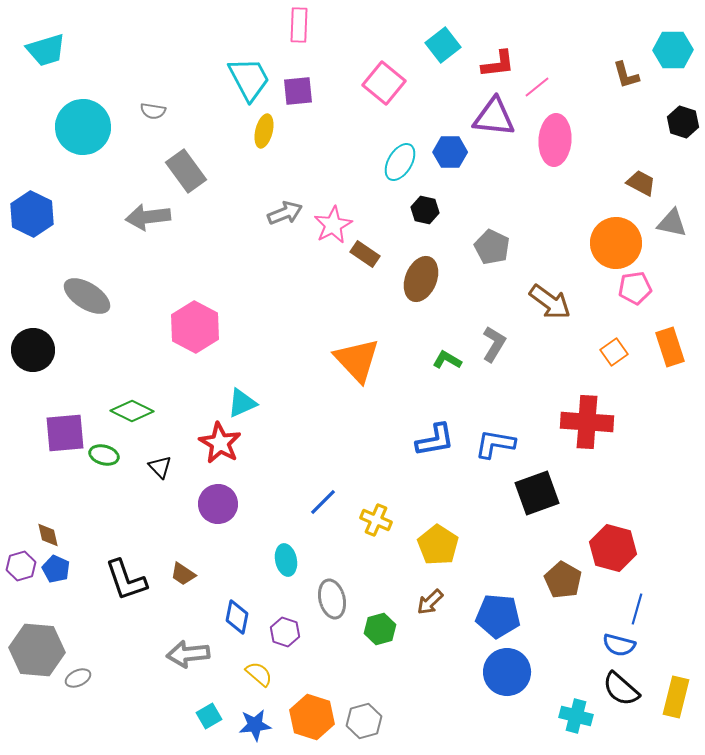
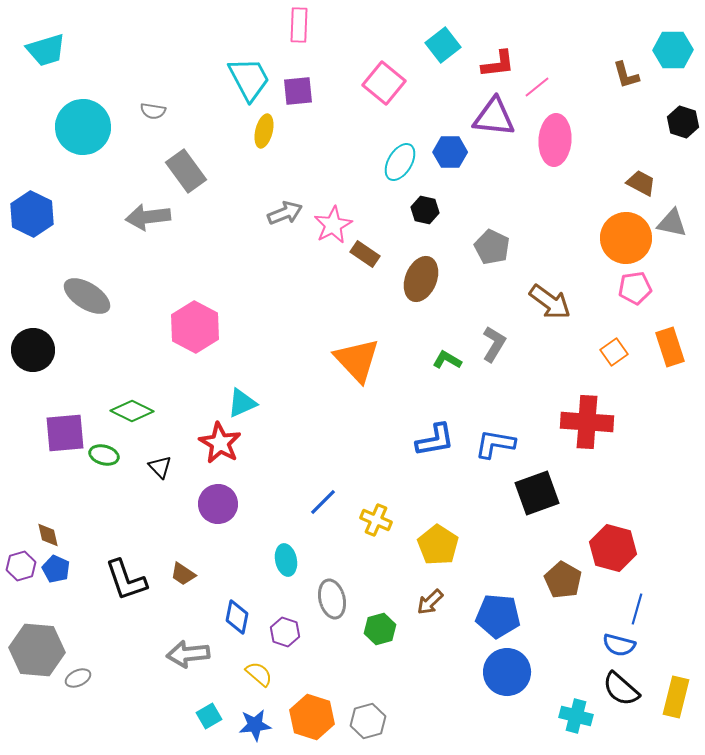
orange circle at (616, 243): moved 10 px right, 5 px up
gray hexagon at (364, 721): moved 4 px right
